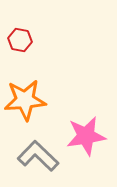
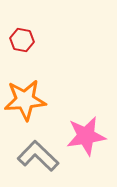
red hexagon: moved 2 px right
